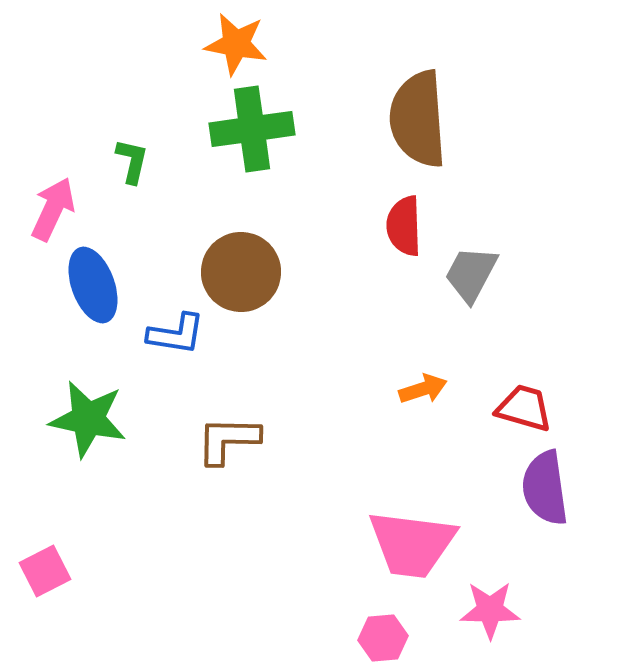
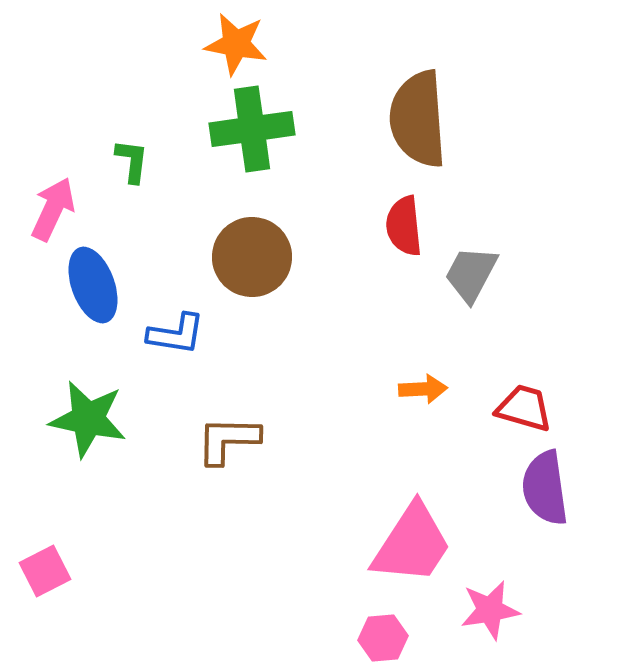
green L-shape: rotated 6 degrees counterclockwise
red semicircle: rotated 4 degrees counterclockwise
brown circle: moved 11 px right, 15 px up
orange arrow: rotated 15 degrees clockwise
pink trapezoid: rotated 64 degrees counterclockwise
pink star: rotated 10 degrees counterclockwise
